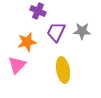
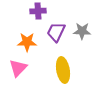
purple cross: rotated 28 degrees counterclockwise
orange star: rotated 12 degrees clockwise
pink triangle: moved 1 px right, 3 px down
